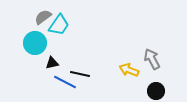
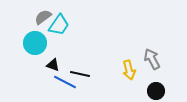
black triangle: moved 1 px right, 2 px down; rotated 32 degrees clockwise
yellow arrow: rotated 126 degrees counterclockwise
